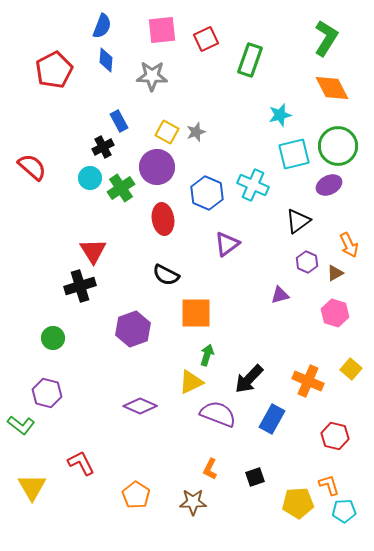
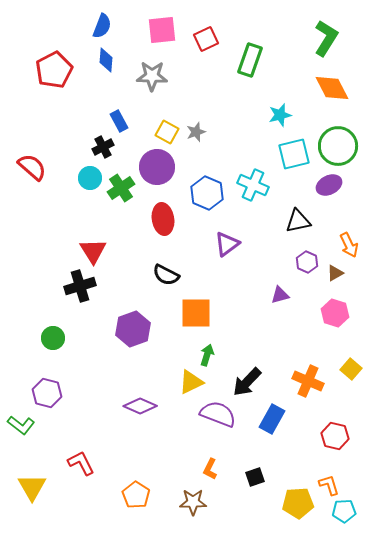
black triangle at (298, 221): rotated 24 degrees clockwise
black arrow at (249, 379): moved 2 px left, 3 px down
